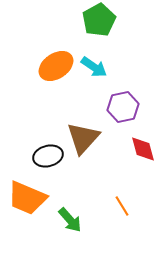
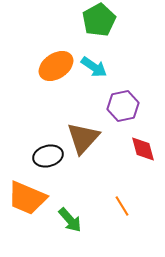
purple hexagon: moved 1 px up
